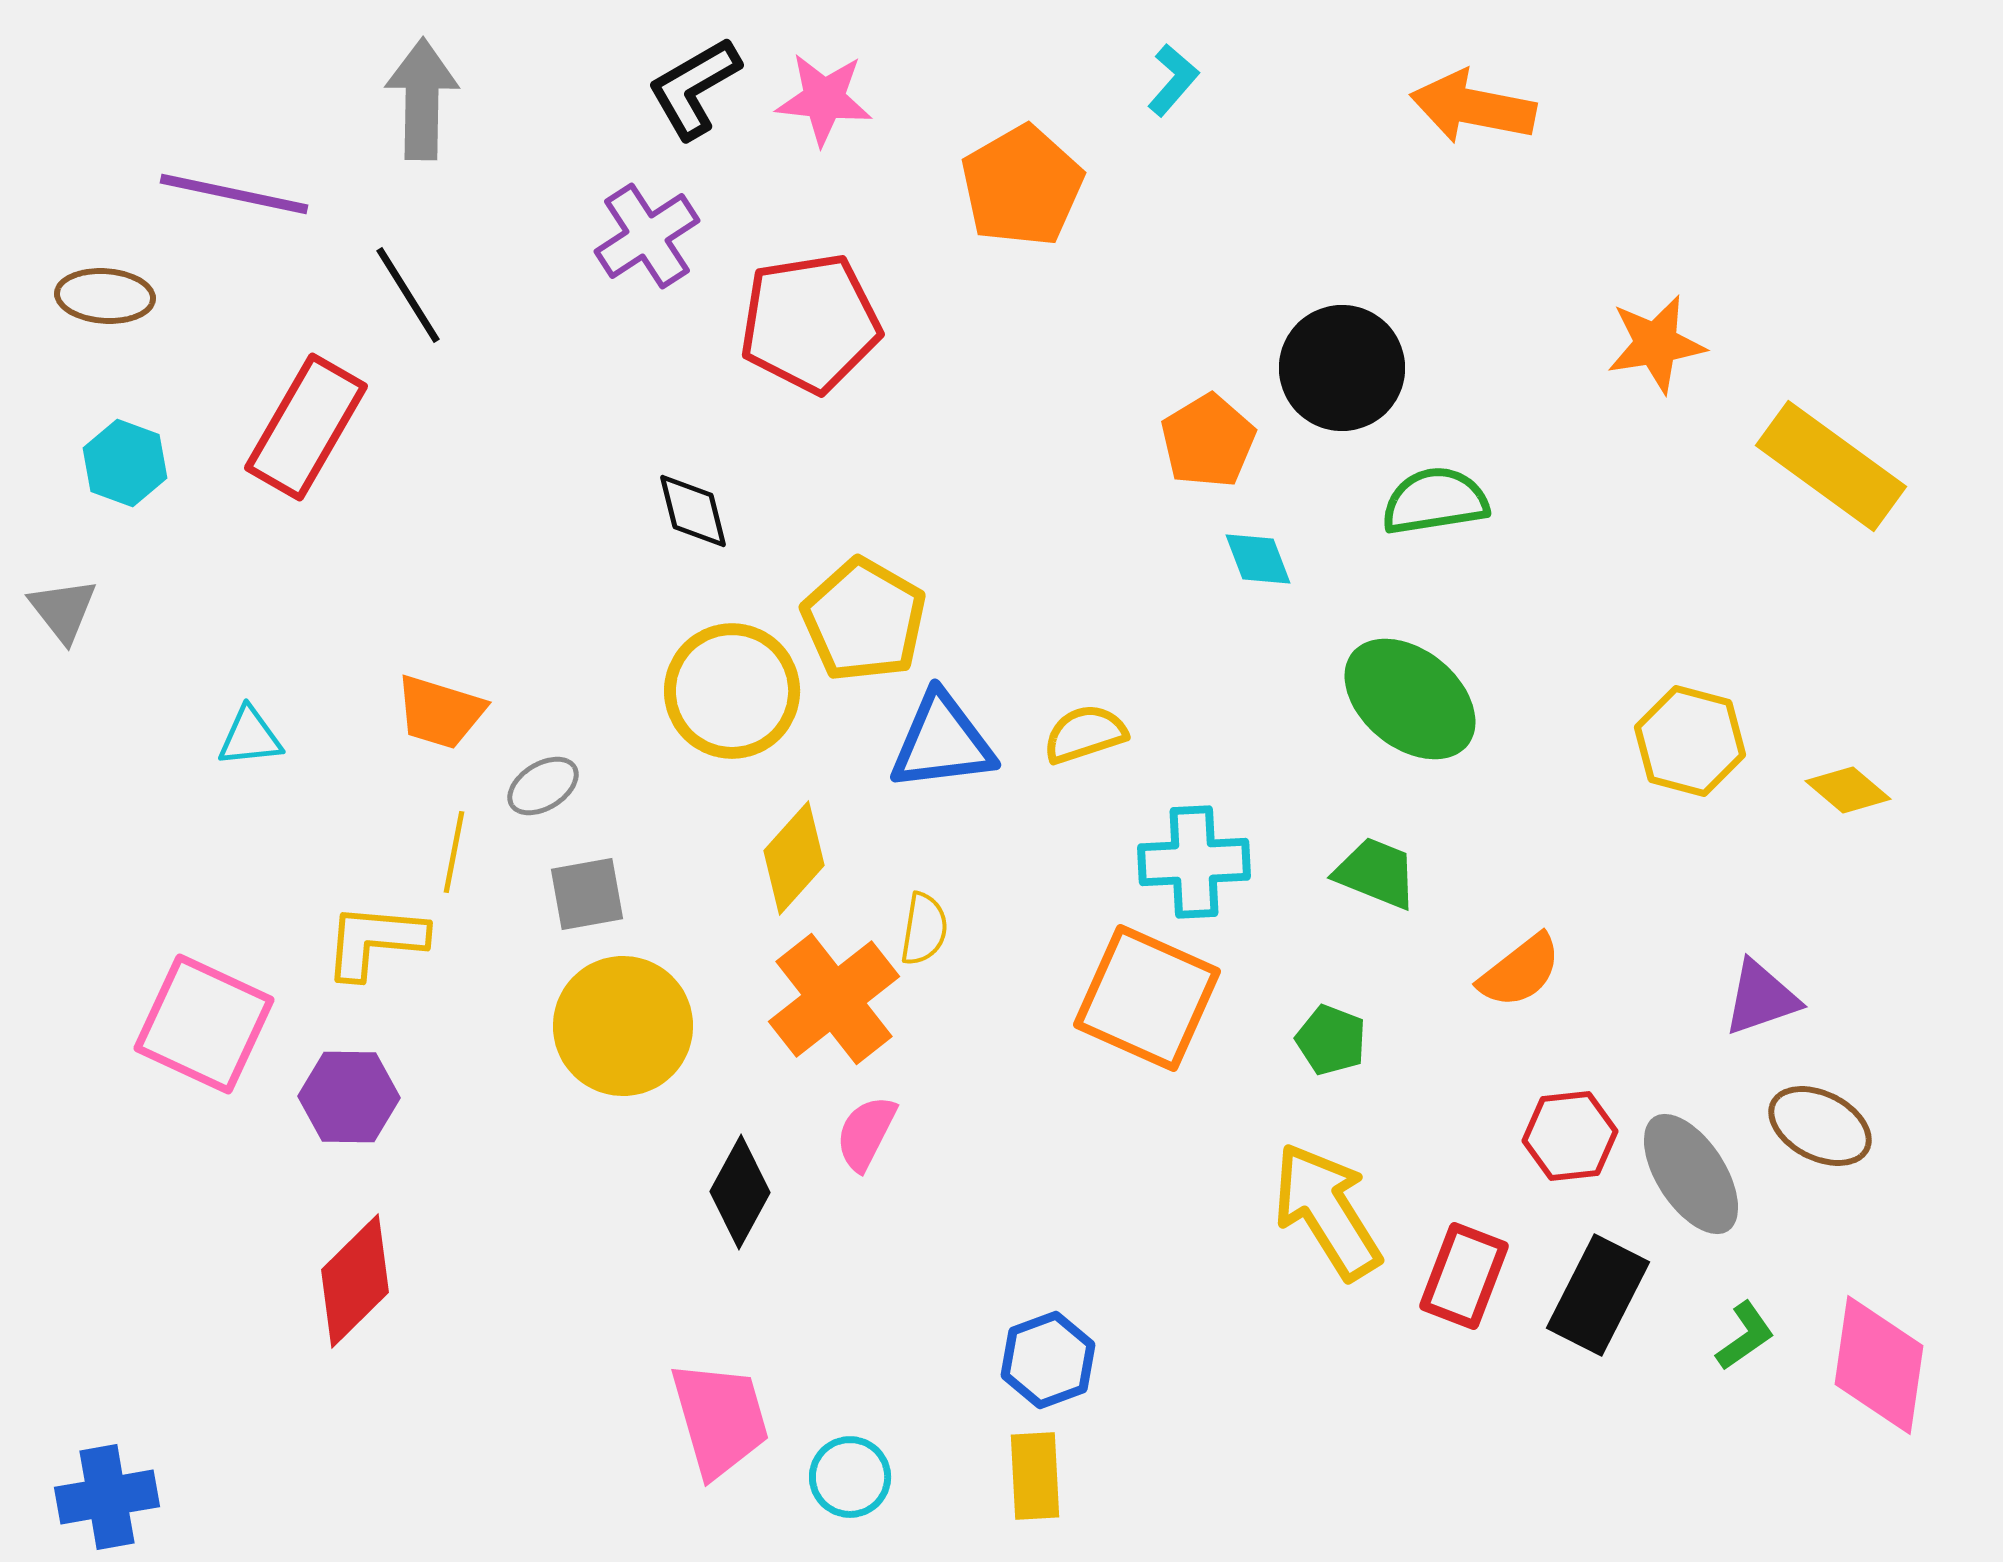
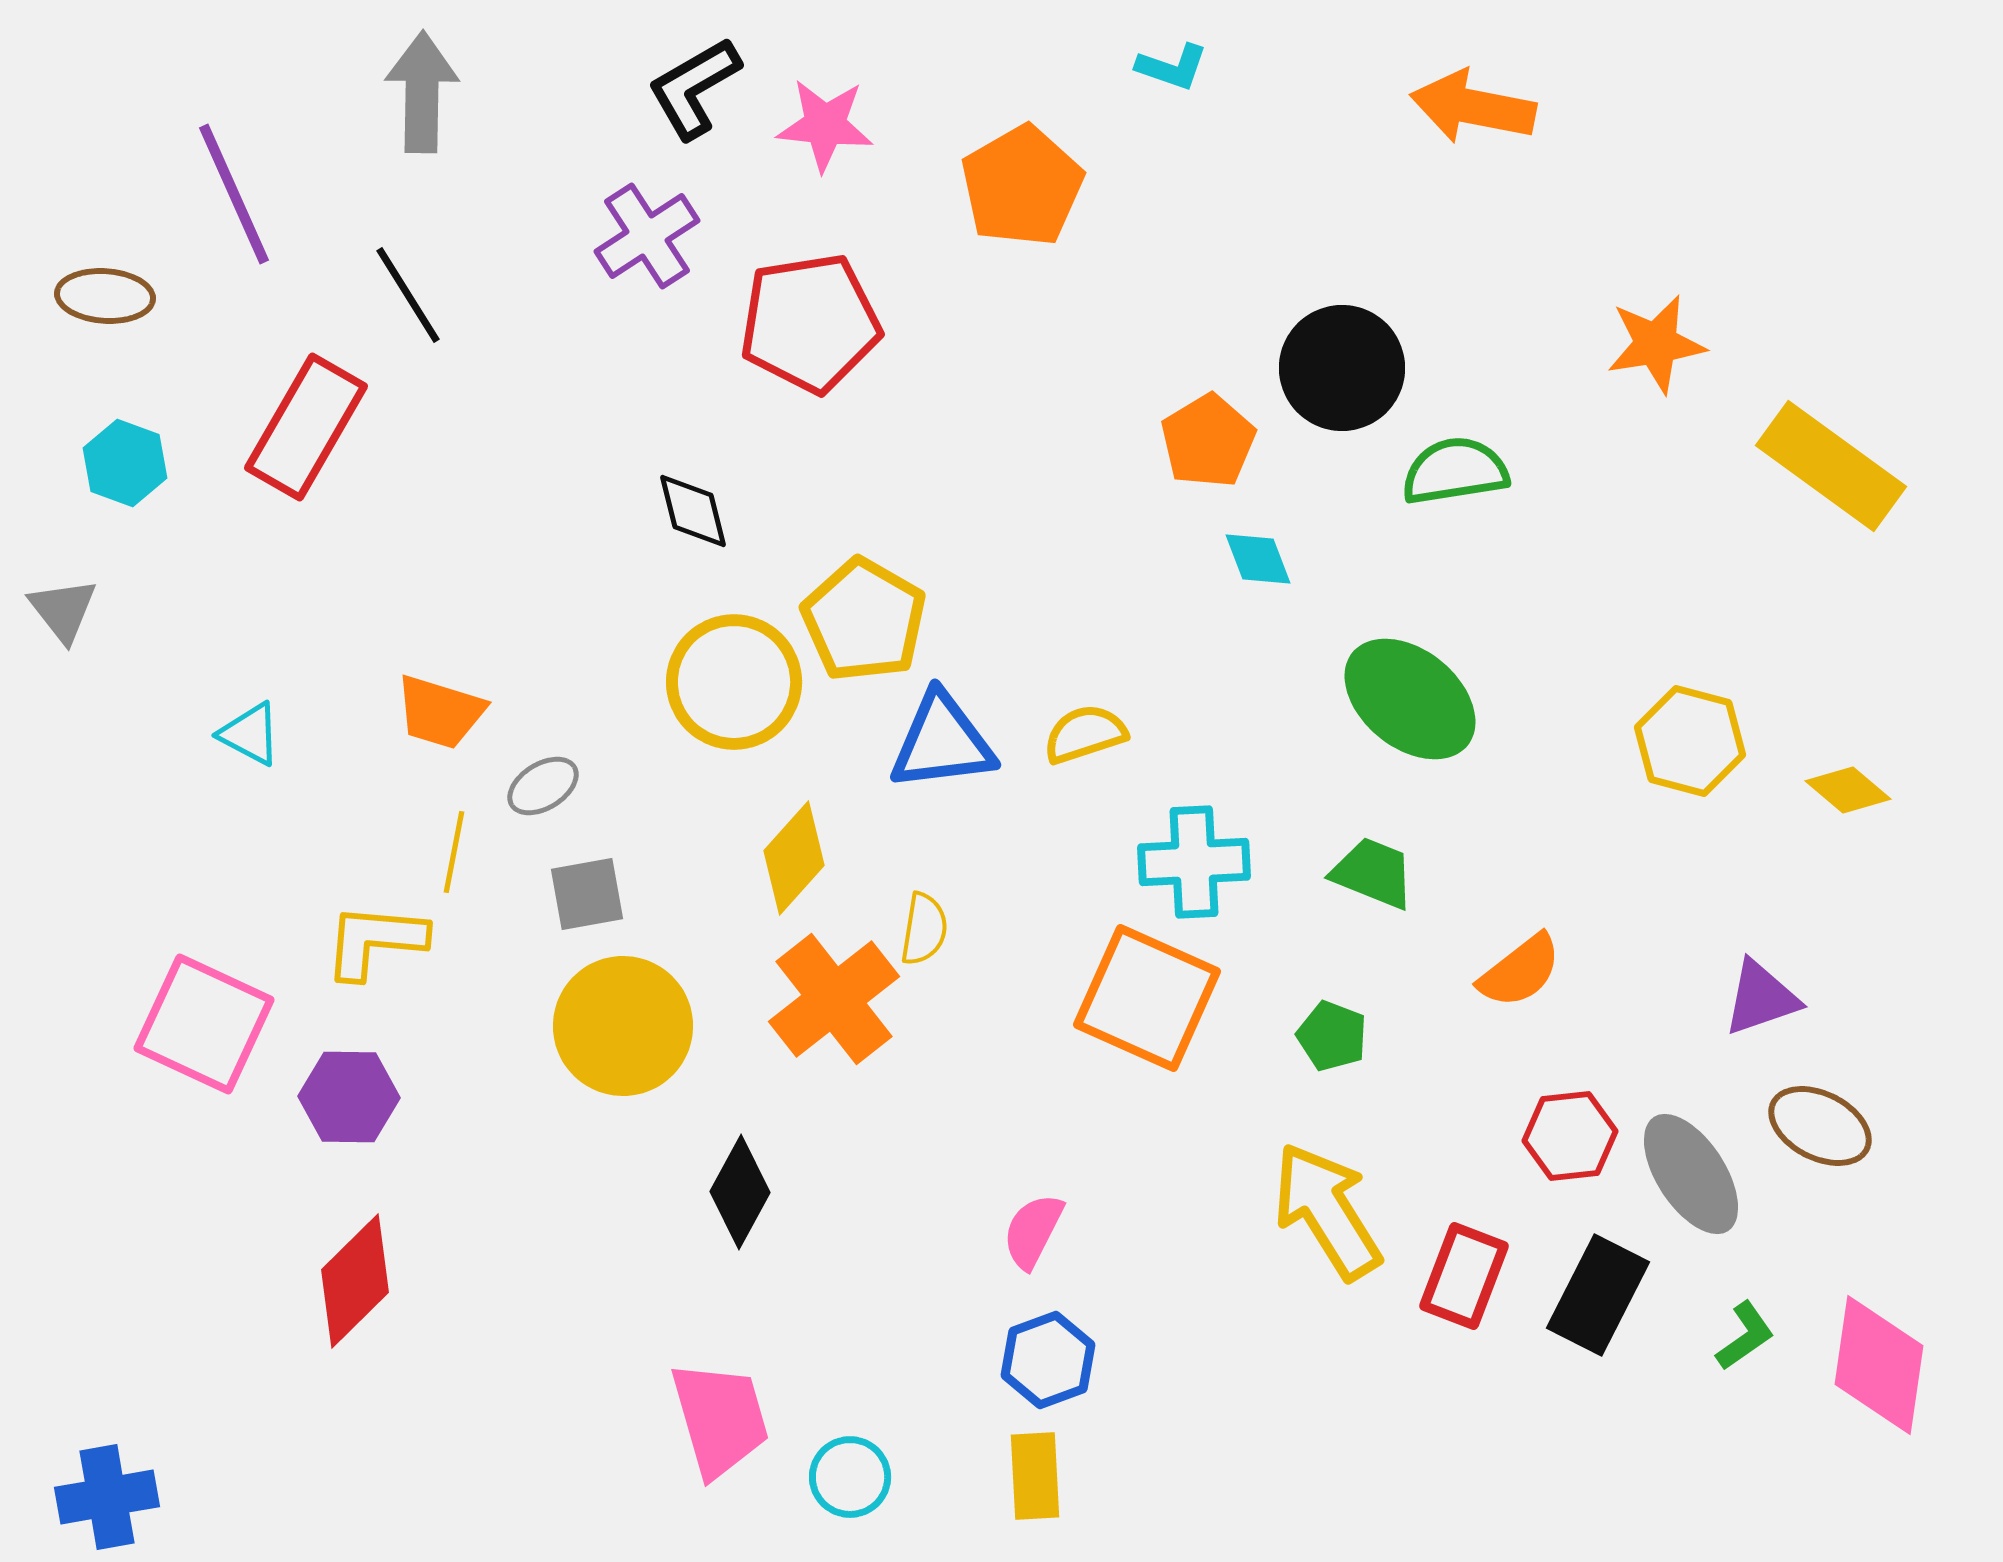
cyan L-shape at (1173, 80): moved 1 px left, 13 px up; rotated 68 degrees clockwise
gray arrow at (422, 99): moved 7 px up
pink star at (824, 99): moved 1 px right, 26 px down
purple line at (234, 194): rotated 54 degrees clockwise
green semicircle at (1435, 501): moved 20 px right, 30 px up
yellow circle at (732, 691): moved 2 px right, 9 px up
cyan triangle at (250, 737): moved 3 px up; rotated 34 degrees clockwise
green trapezoid at (1376, 873): moved 3 px left
green pentagon at (1331, 1040): moved 1 px right, 4 px up
pink semicircle at (866, 1133): moved 167 px right, 98 px down
